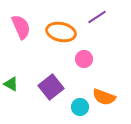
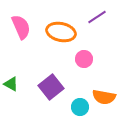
orange semicircle: rotated 10 degrees counterclockwise
